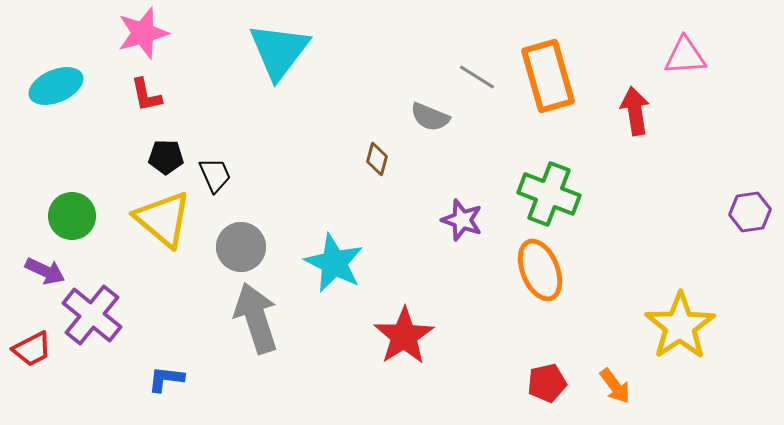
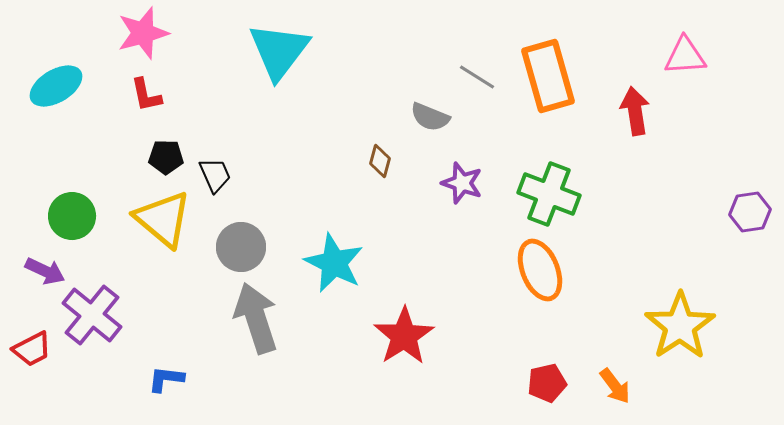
cyan ellipse: rotated 8 degrees counterclockwise
brown diamond: moved 3 px right, 2 px down
purple star: moved 37 px up
